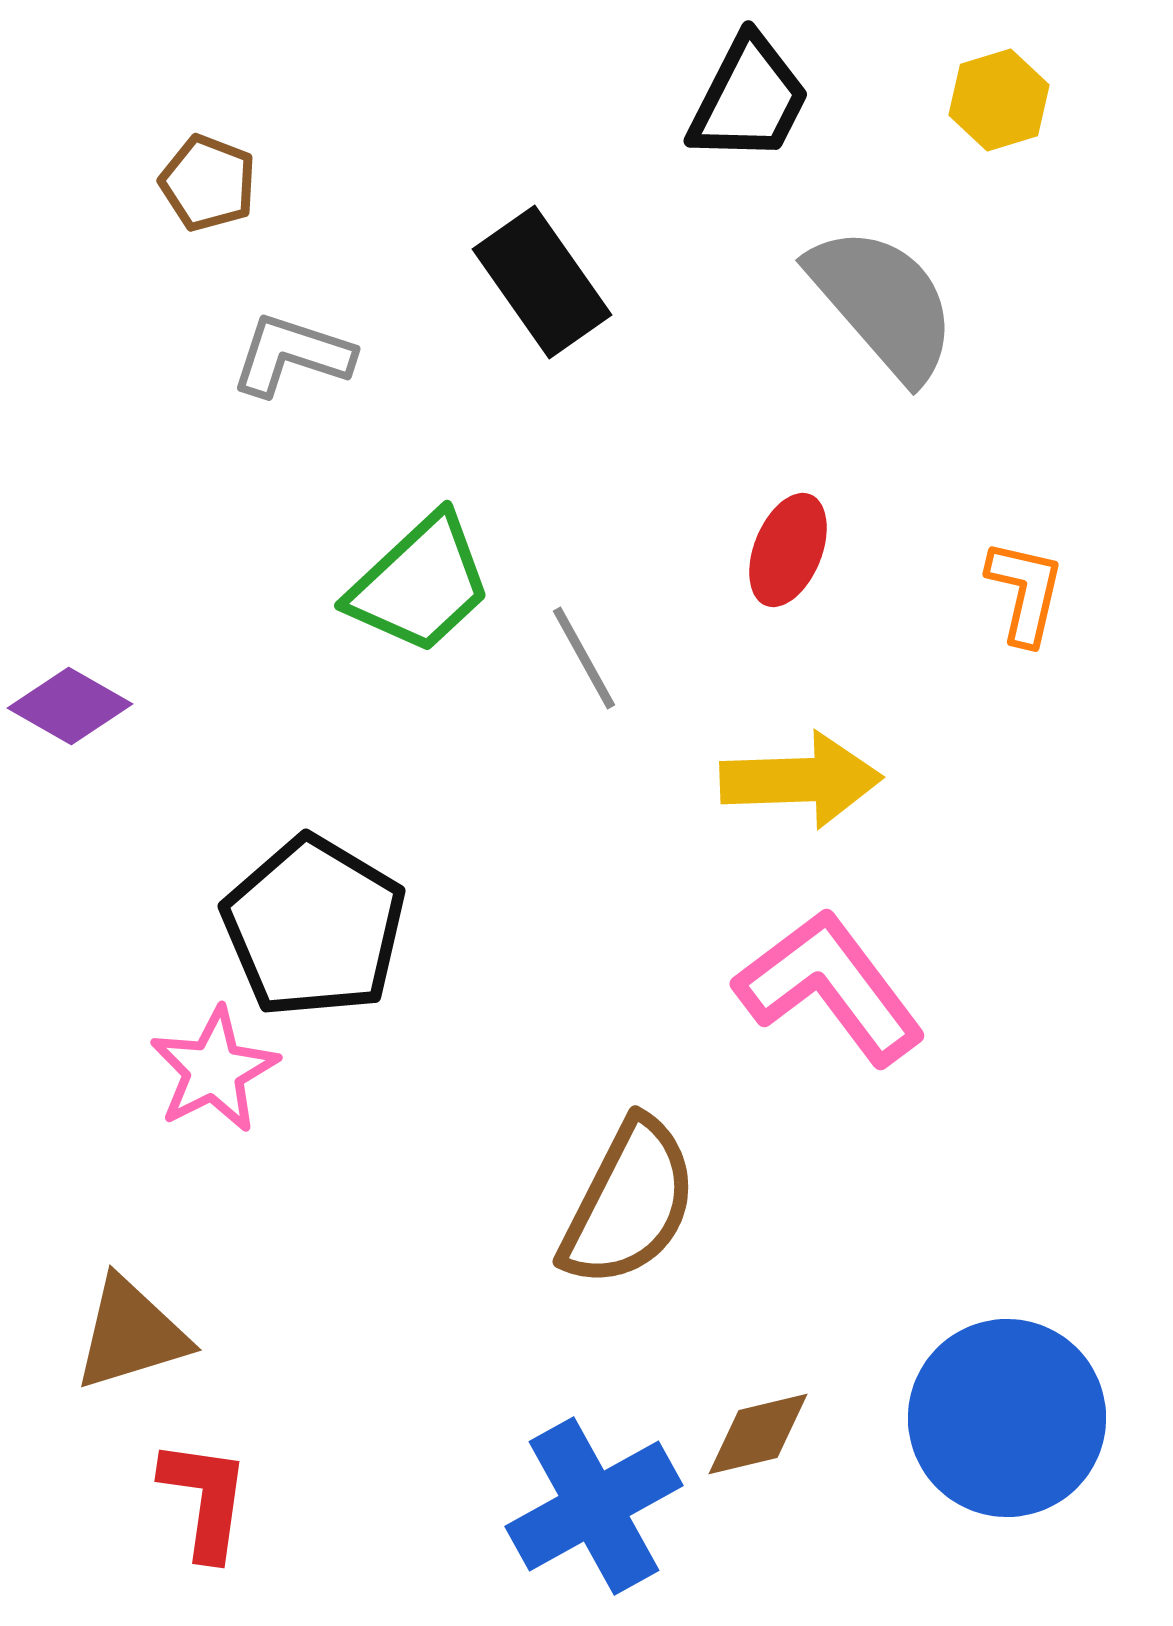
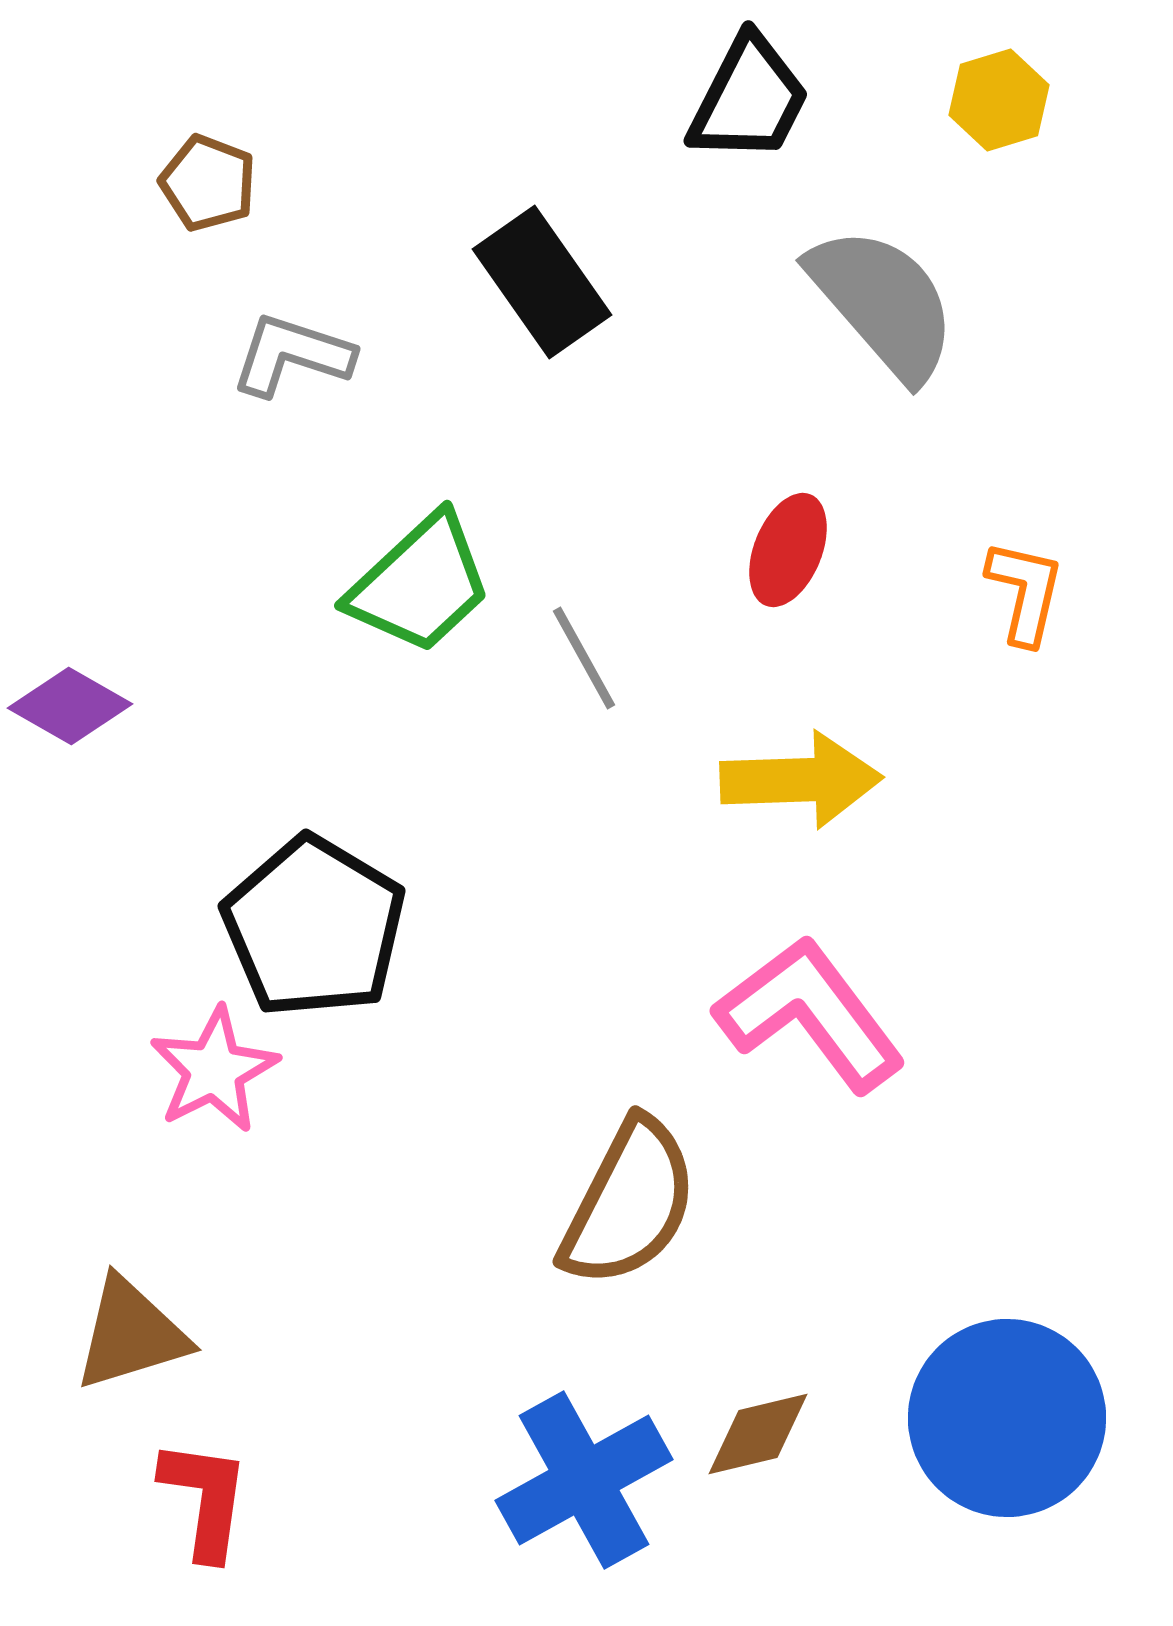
pink L-shape: moved 20 px left, 27 px down
blue cross: moved 10 px left, 26 px up
